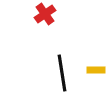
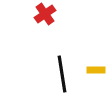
black line: moved 1 px down
